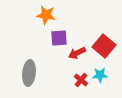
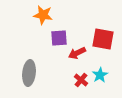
orange star: moved 3 px left
red square: moved 1 px left, 7 px up; rotated 30 degrees counterclockwise
cyan star: rotated 28 degrees counterclockwise
